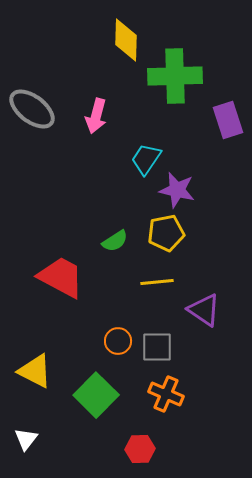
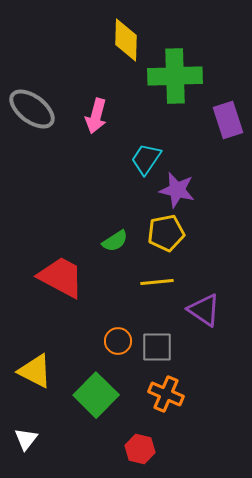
red hexagon: rotated 16 degrees clockwise
